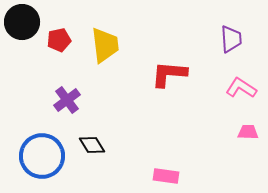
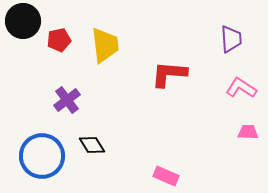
black circle: moved 1 px right, 1 px up
pink rectangle: rotated 15 degrees clockwise
